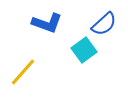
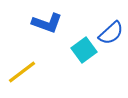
blue semicircle: moved 7 px right, 9 px down
yellow line: moved 1 px left; rotated 12 degrees clockwise
